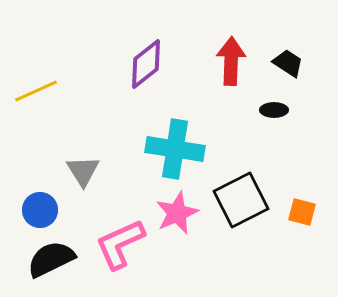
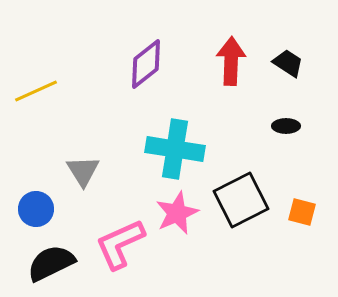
black ellipse: moved 12 px right, 16 px down
blue circle: moved 4 px left, 1 px up
black semicircle: moved 4 px down
